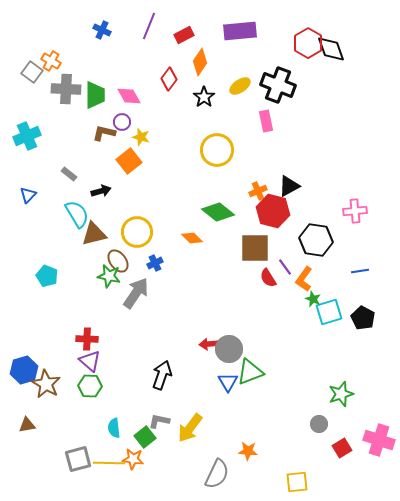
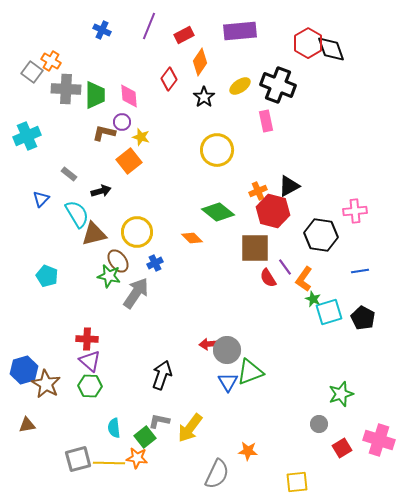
pink diamond at (129, 96): rotated 25 degrees clockwise
blue triangle at (28, 195): moved 13 px right, 4 px down
black hexagon at (316, 240): moved 5 px right, 5 px up
gray circle at (229, 349): moved 2 px left, 1 px down
orange star at (133, 459): moved 4 px right, 1 px up
